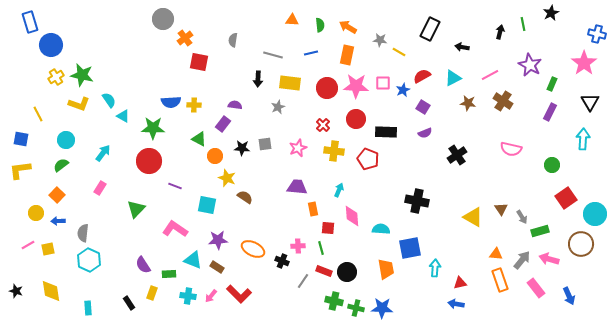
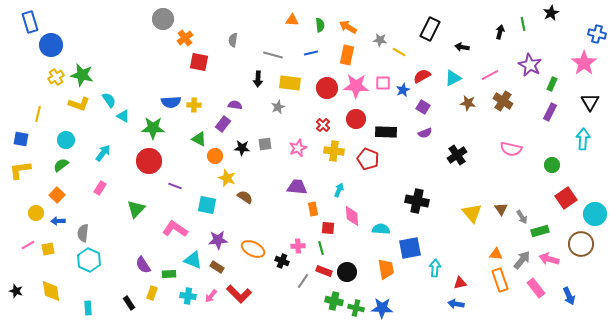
yellow line at (38, 114): rotated 42 degrees clockwise
yellow triangle at (473, 217): moved 1 px left, 4 px up; rotated 20 degrees clockwise
